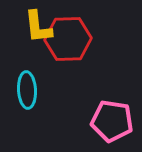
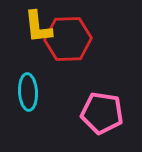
cyan ellipse: moved 1 px right, 2 px down
pink pentagon: moved 10 px left, 8 px up
